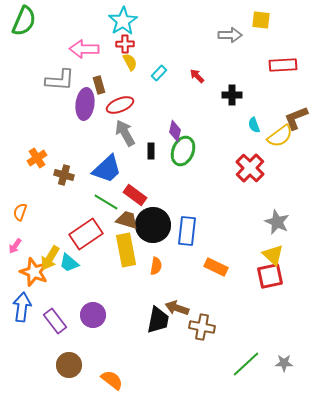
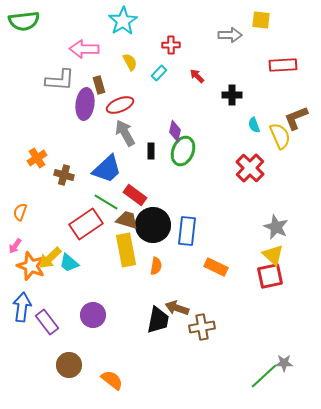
green semicircle at (24, 21): rotated 60 degrees clockwise
red cross at (125, 44): moved 46 px right, 1 px down
yellow semicircle at (280, 136): rotated 76 degrees counterclockwise
gray star at (277, 222): moved 1 px left, 5 px down
red rectangle at (86, 234): moved 10 px up
yellow arrow at (50, 258): rotated 15 degrees clockwise
orange star at (34, 272): moved 3 px left, 6 px up
purple rectangle at (55, 321): moved 8 px left, 1 px down
brown cross at (202, 327): rotated 20 degrees counterclockwise
green line at (246, 364): moved 18 px right, 12 px down
